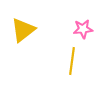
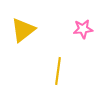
yellow line: moved 14 px left, 10 px down
